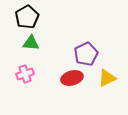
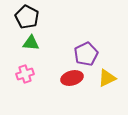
black pentagon: rotated 15 degrees counterclockwise
